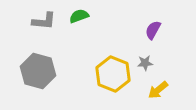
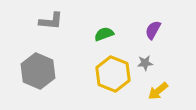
green semicircle: moved 25 px right, 18 px down
gray L-shape: moved 7 px right
gray hexagon: rotated 8 degrees clockwise
yellow arrow: moved 1 px down
